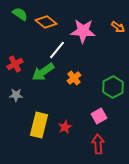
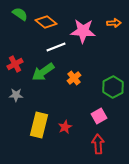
orange arrow: moved 4 px left, 4 px up; rotated 40 degrees counterclockwise
white line: moved 1 px left, 3 px up; rotated 30 degrees clockwise
